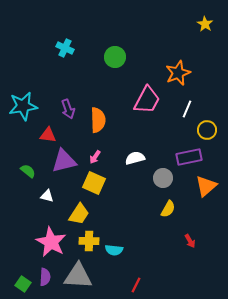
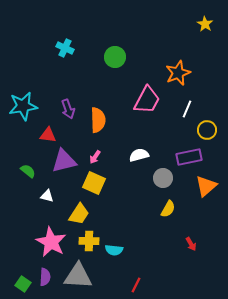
white semicircle: moved 4 px right, 3 px up
red arrow: moved 1 px right, 3 px down
